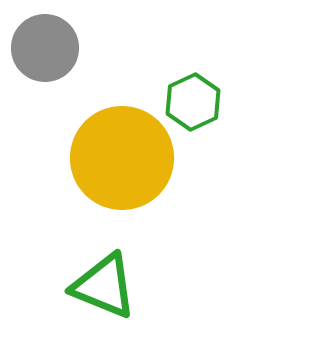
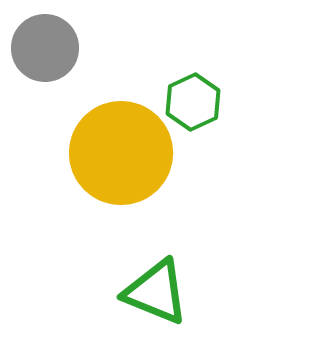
yellow circle: moved 1 px left, 5 px up
green triangle: moved 52 px right, 6 px down
